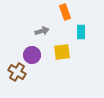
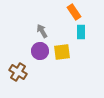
orange rectangle: moved 9 px right; rotated 14 degrees counterclockwise
gray arrow: rotated 104 degrees counterclockwise
purple circle: moved 8 px right, 4 px up
brown cross: moved 1 px right
